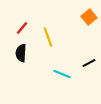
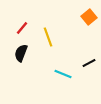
black semicircle: rotated 18 degrees clockwise
cyan line: moved 1 px right
